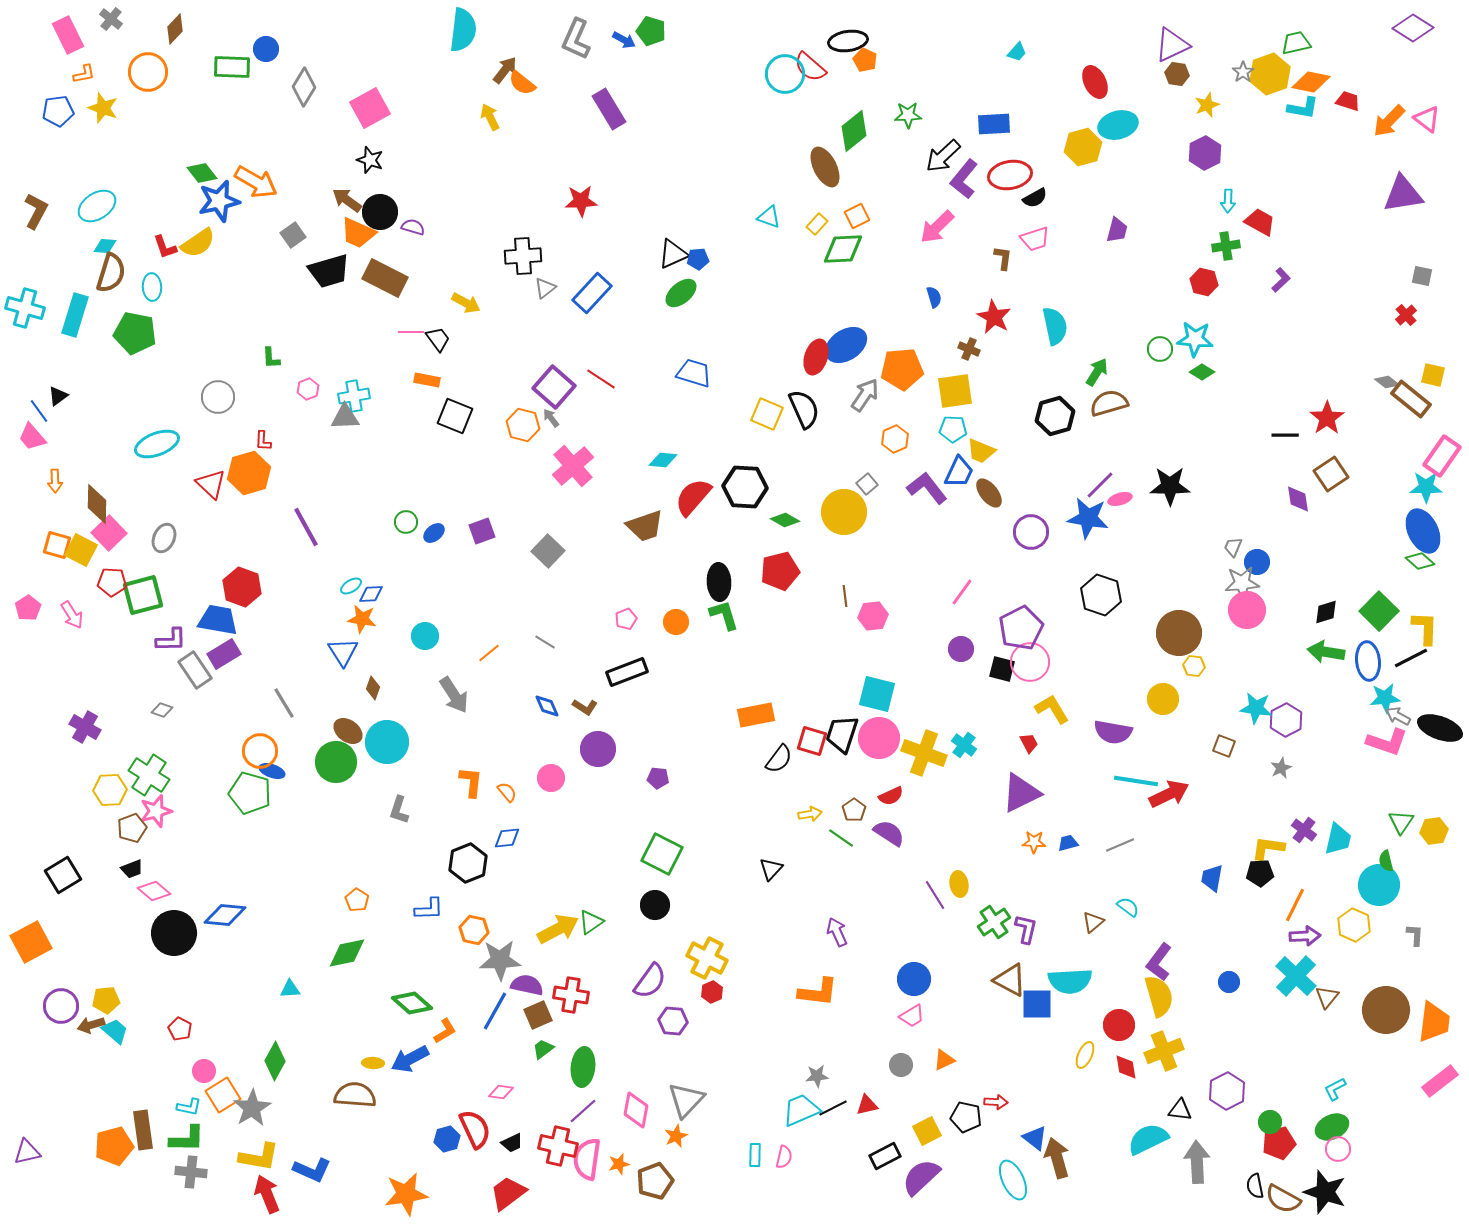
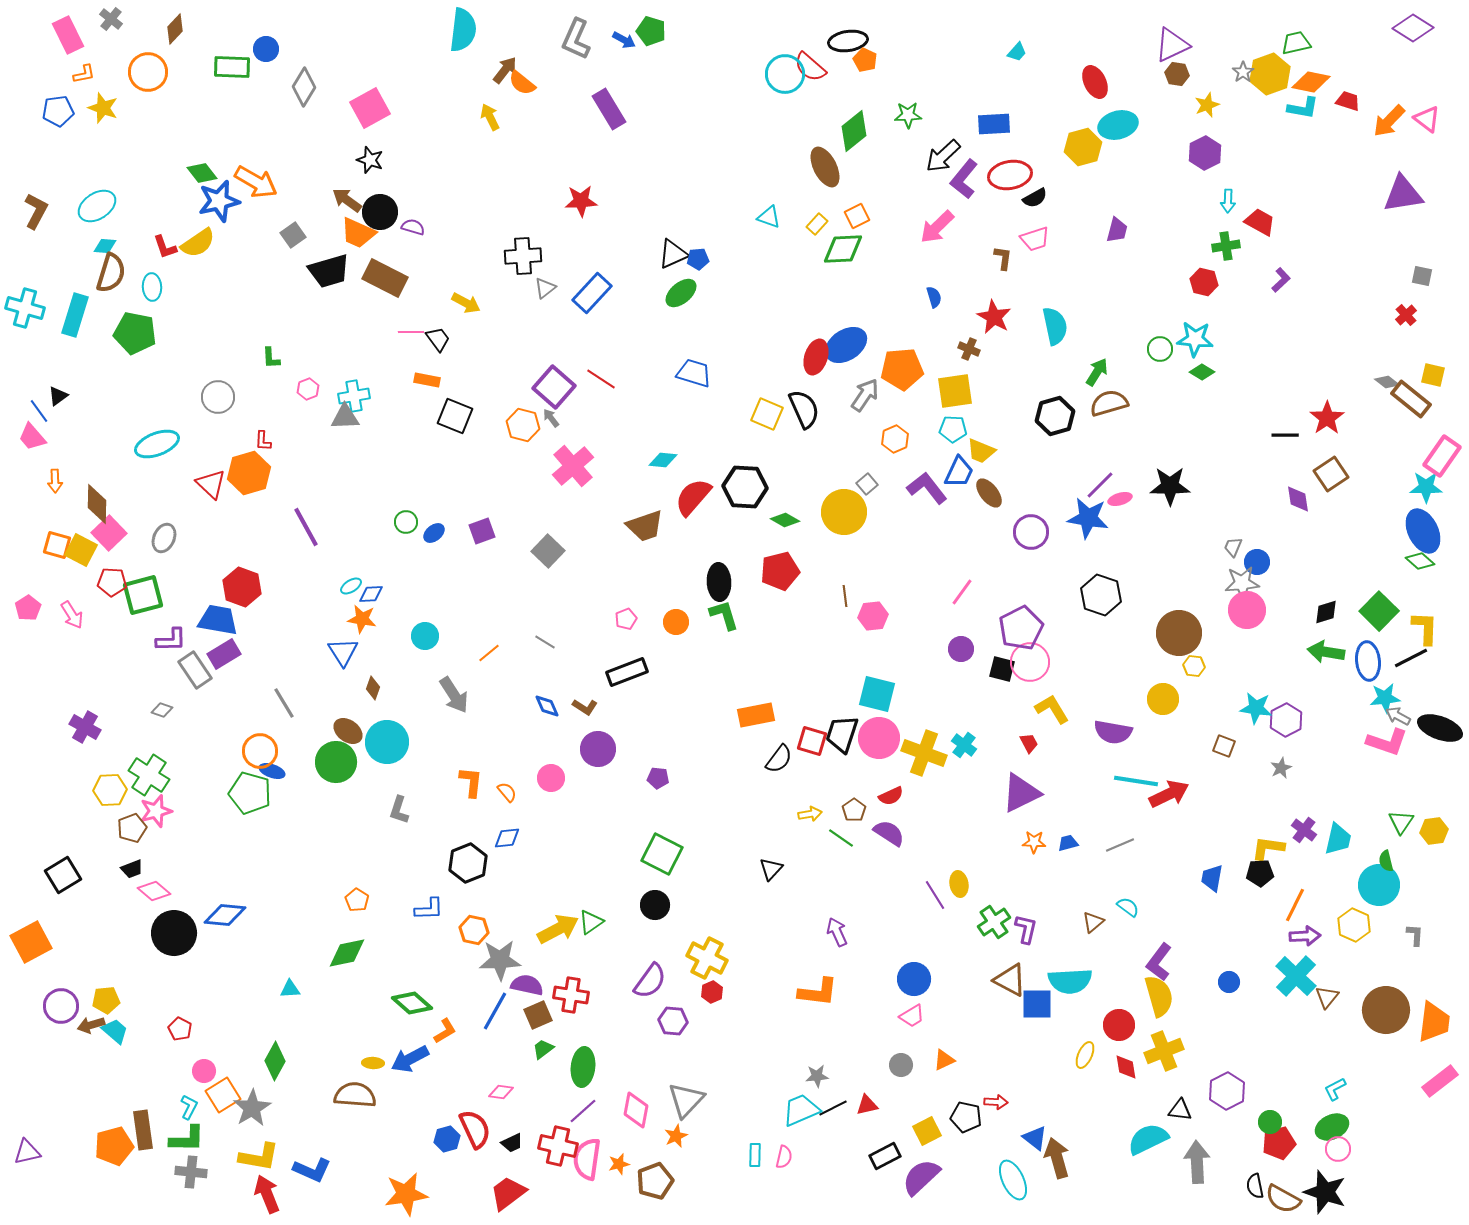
cyan L-shape at (189, 1107): rotated 75 degrees counterclockwise
